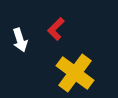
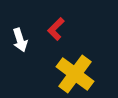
yellow cross: moved 1 px down
